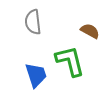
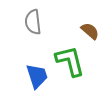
brown semicircle: rotated 12 degrees clockwise
blue trapezoid: moved 1 px right, 1 px down
